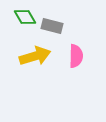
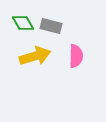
green diamond: moved 2 px left, 6 px down
gray rectangle: moved 1 px left
